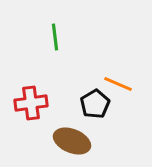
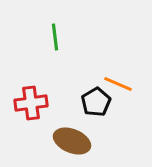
black pentagon: moved 1 px right, 2 px up
